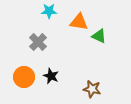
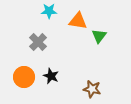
orange triangle: moved 1 px left, 1 px up
green triangle: rotated 42 degrees clockwise
